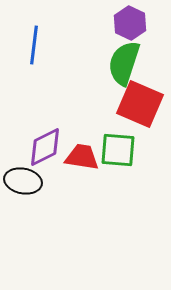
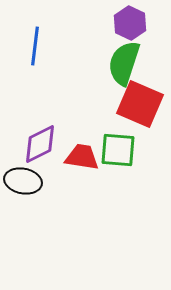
blue line: moved 1 px right, 1 px down
purple diamond: moved 5 px left, 3 px up
